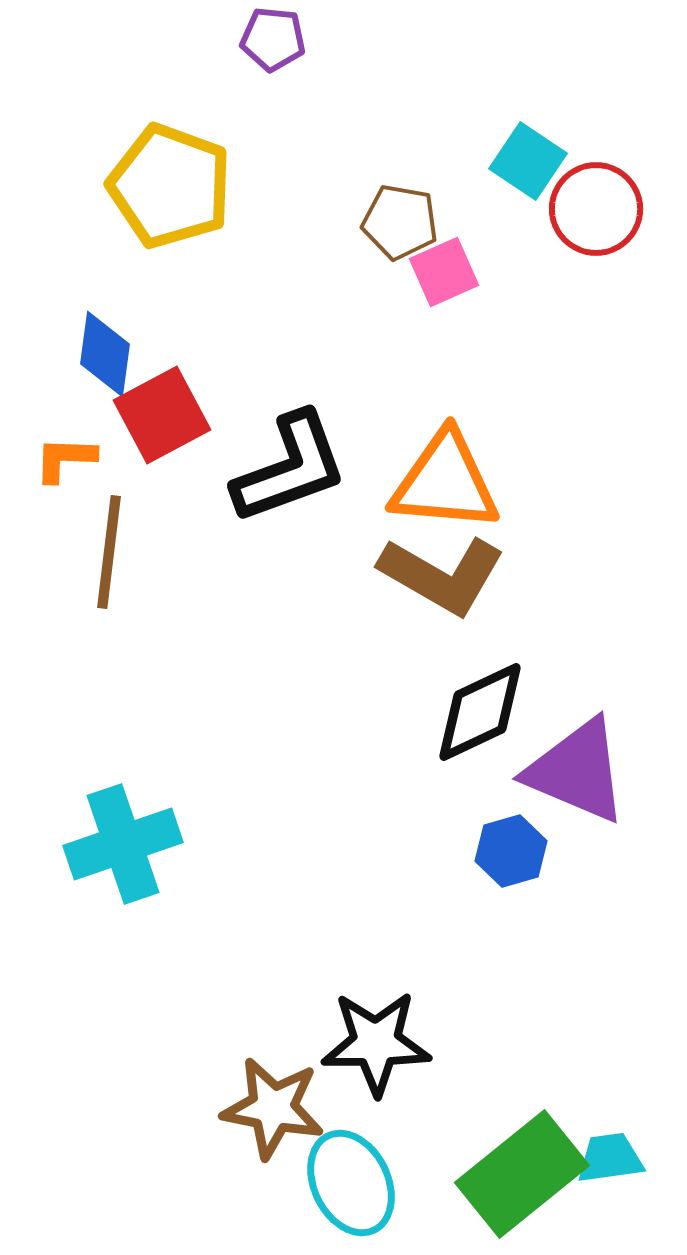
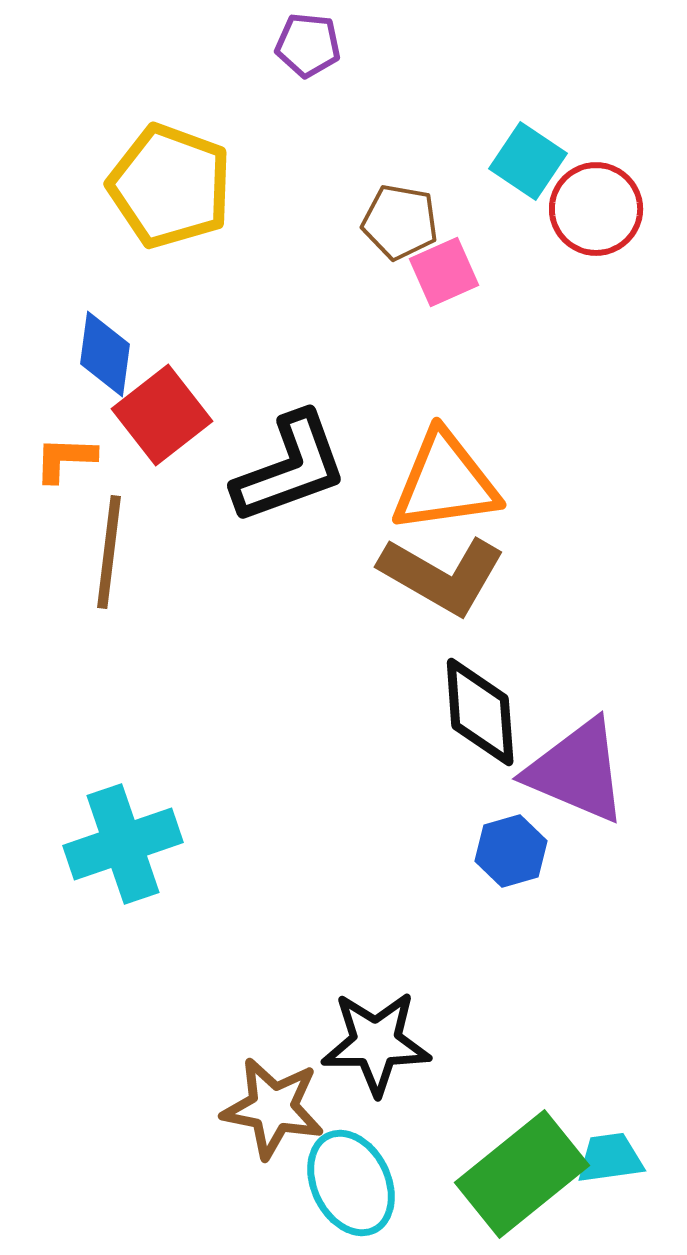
purple pentagon: moved 35 px right, 6 px down
red square: rotated 10 degrees counterclockwise
orange triangle: rotated 13 degrees counterclockwise
black diamond: rotated 69 degrees counterclockwise
